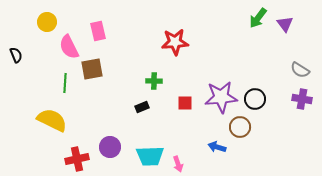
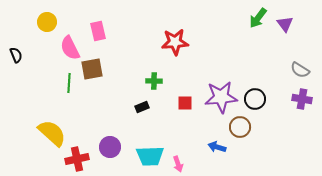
pink semicircle: moved 1 px right, 1 px down
green line: moved 4 px right
yellow semicircle: moved 13 px down; rotated 16 degrees clockwise
